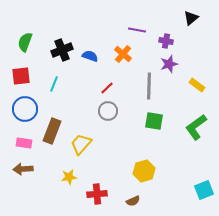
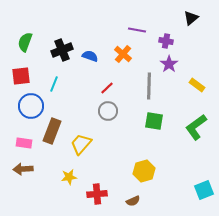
purple star: rotated 18 degrees counterclockwise
blue circle: moved 6 px right, 3 px up
